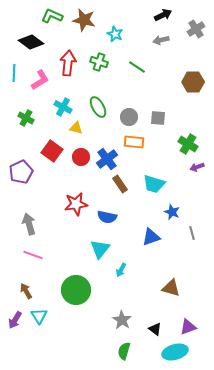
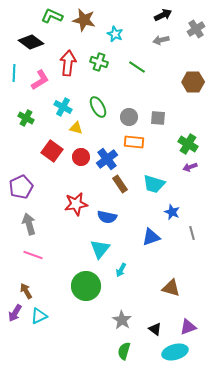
purple arrow at (197, 167): moved 7 px left
purple pentagon at (21, 172): moved 15 px down
green circle at (76, 290): moved 10 px right, 4 px up
cyan triangle at (39, 316): rotated 36 degrees clockwise
purple arrow at (15, 320): moved 7 px up
